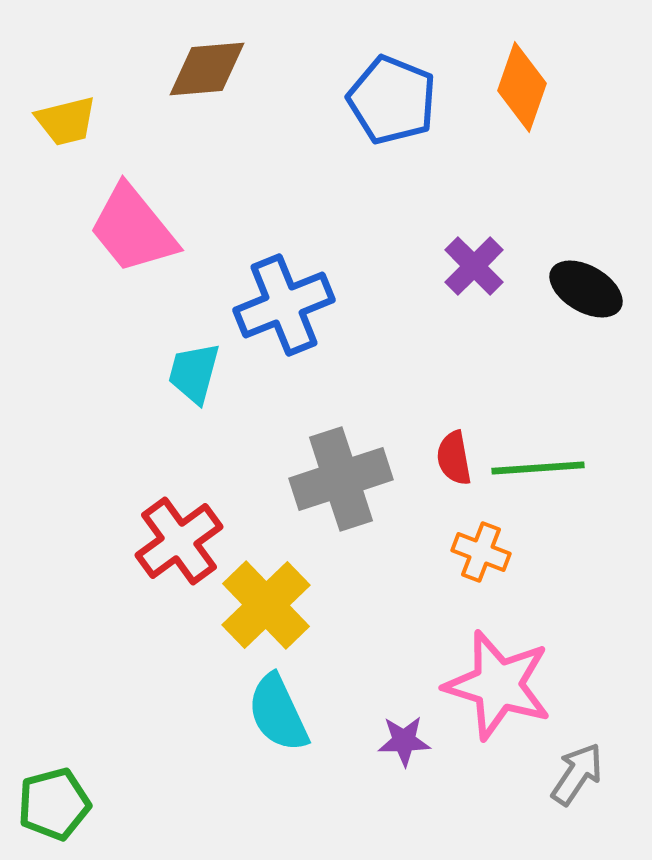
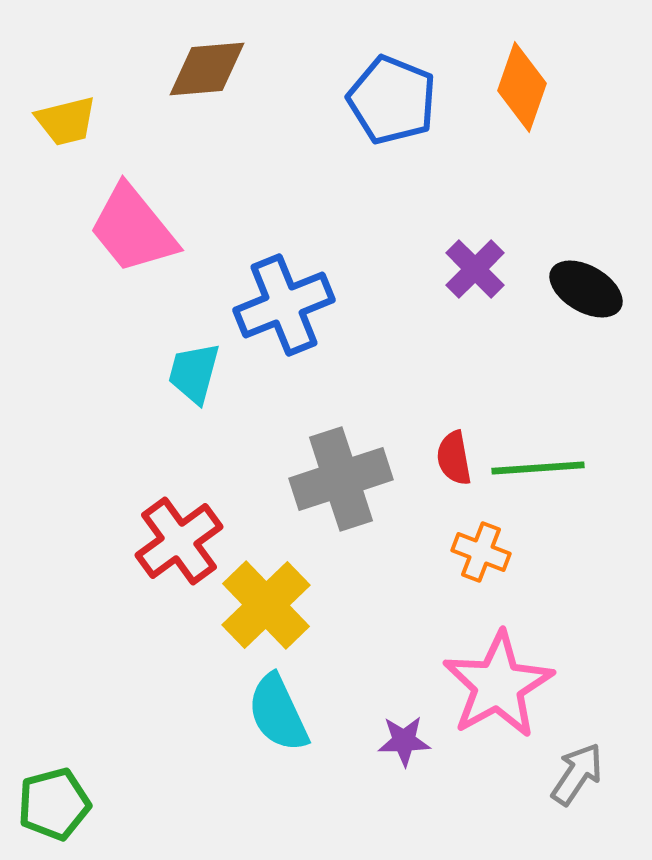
purple cross: moved 1 px right, 3 px down
pink star: rotated 26 degrees clockwise
